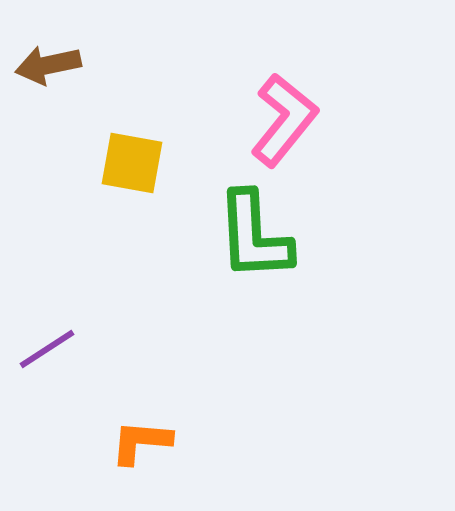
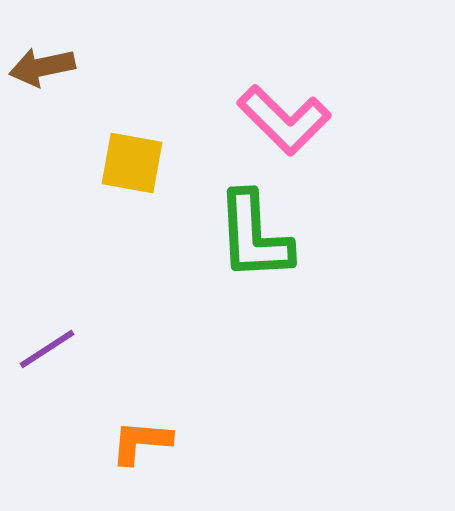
brown arrow: moved 6 px left, 2 px down
pink L-shape: rotated 96 degrees clockwise
